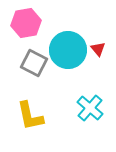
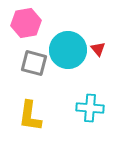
gray square: rotated 12 degrees counterclockwise
cyan cross: rotated 36 degrees counterclockwise
yellow L-shape: rotated 20 degrees clockwise
